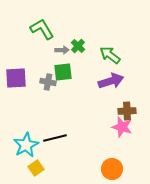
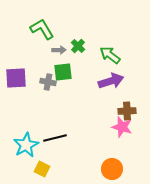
gray arrow: moved 3 px left
yellow square: moved 6 px right, 1 px down; rotated 28 degrees counterclockwise
